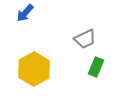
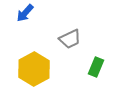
gray trapezoid: moved 15 px left
